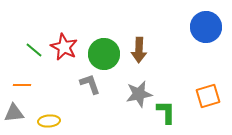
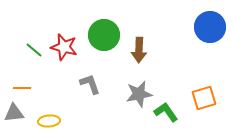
blue circle: moved 4 px right
red star: rotated 12 degrees counterclockwise
green circle: moved 19 px up
orange line: moved 3 px down
orange square: moved 4 px left, 2 px down
green L-shape: rotated 35 degrees counterclockwise
